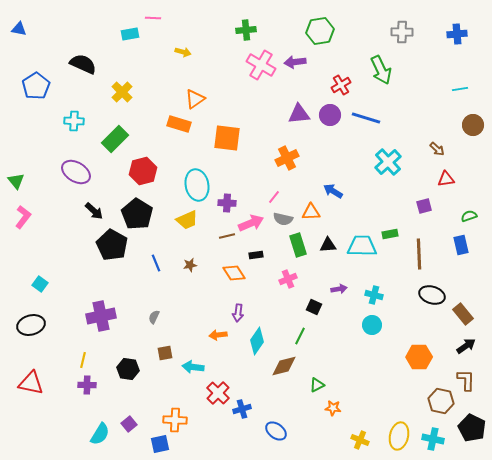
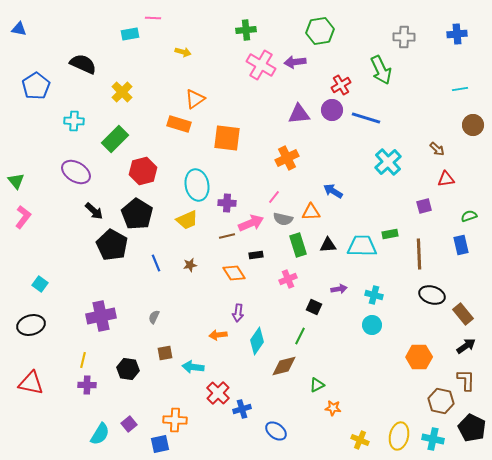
gray cross at (402, 32): moved 2 px right, 5 px down
purple circle at (330, 115): moved 2 px right, 5 px up
